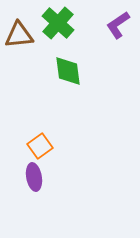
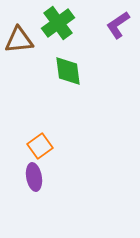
green cross: rotated 12 degrees clockwise
brown triangle: moved 5 px down
